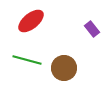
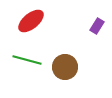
purple rectangle: moved 5 px right, 3 px up; rotated 70 degrees clockwise
brown circle: moved 1 px right, 1 px up
